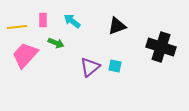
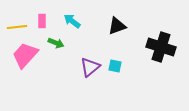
pink rectangle: moved 1 px left, 1 px down
